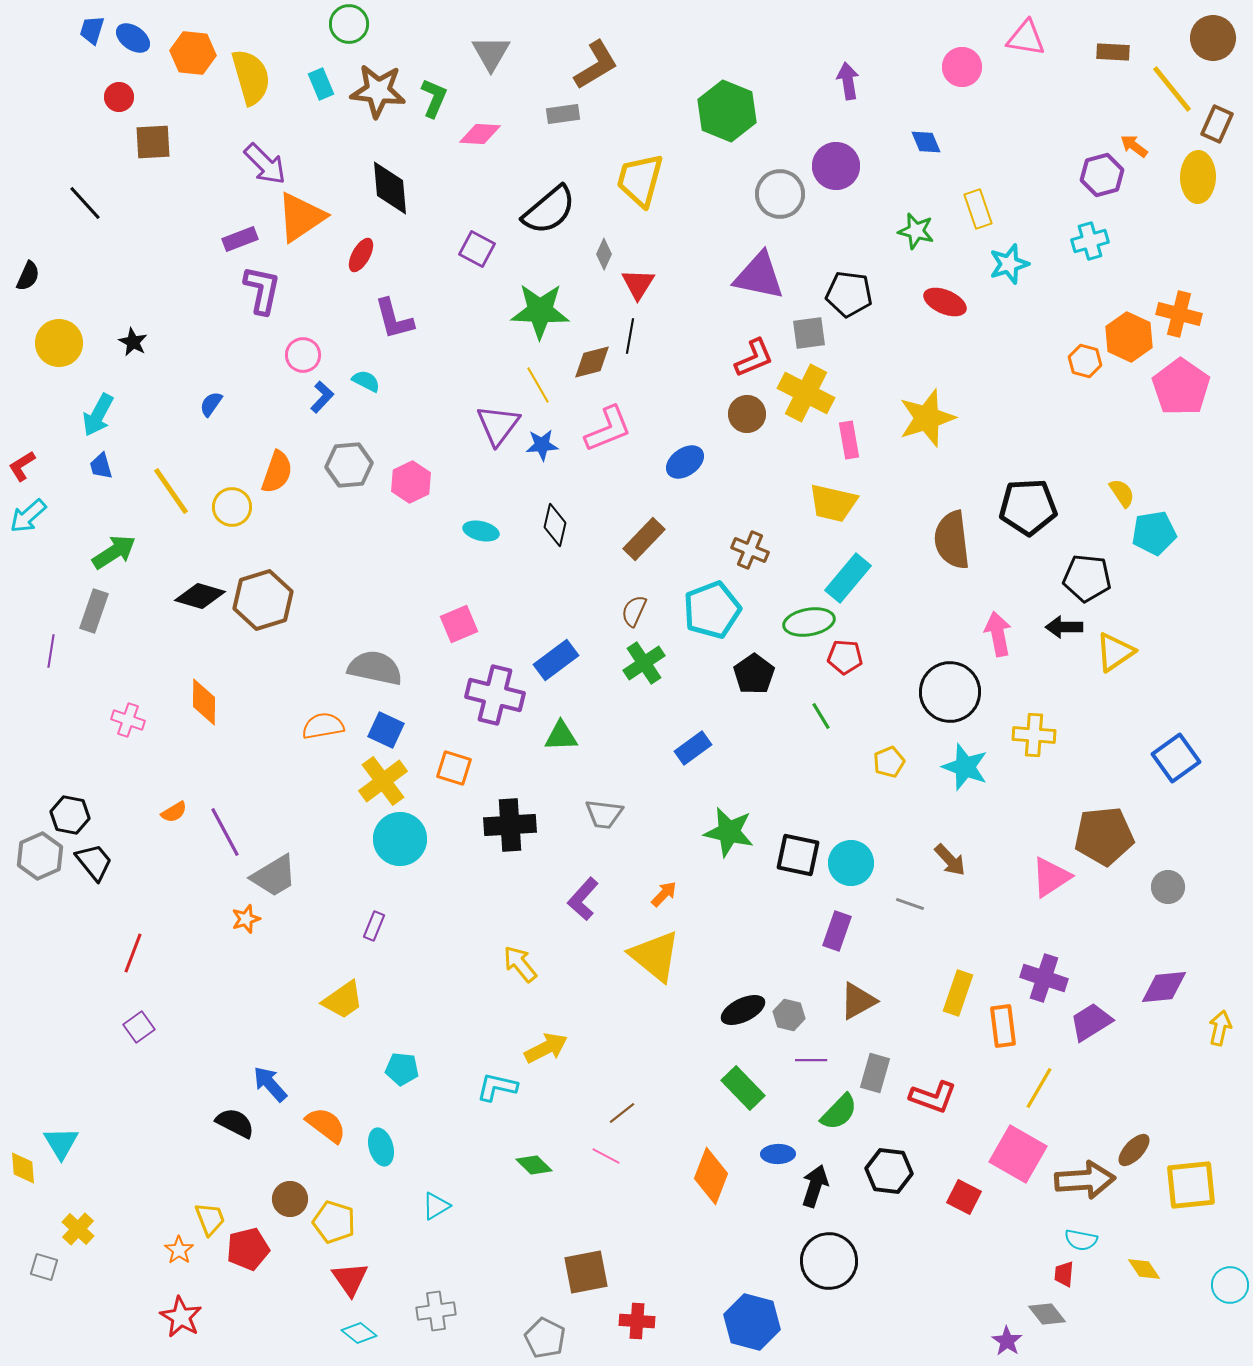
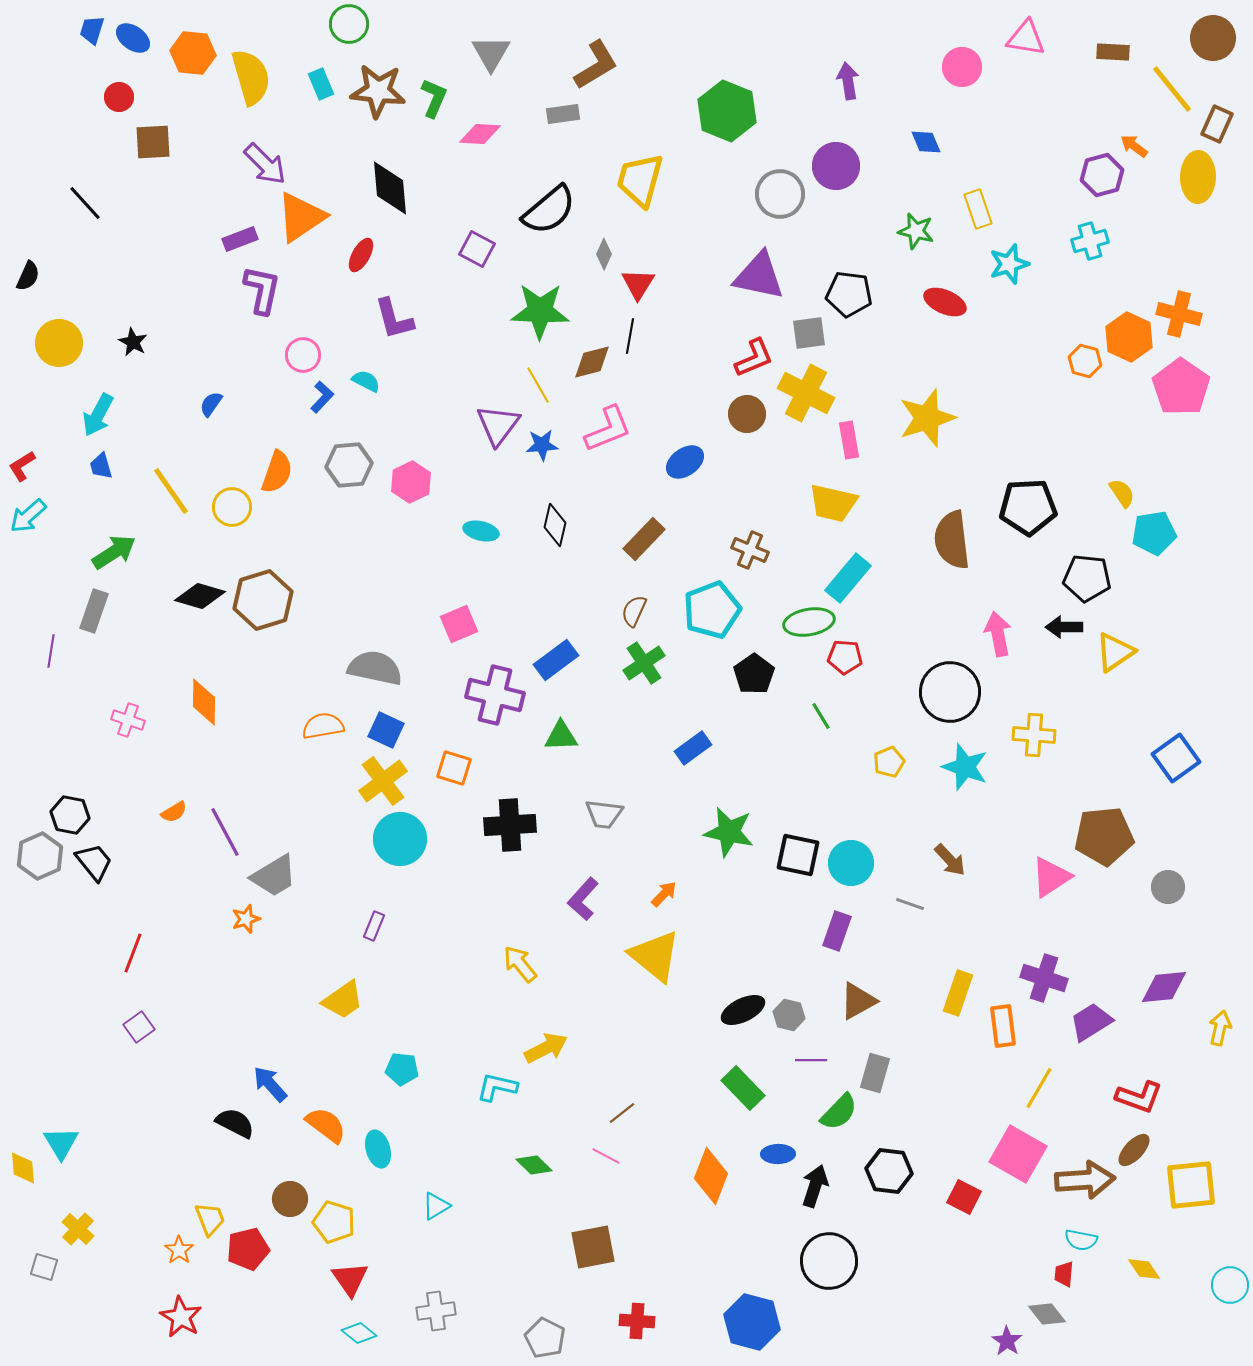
red L-shape at (933, 1097): moved 206 px right
cyan ellipse at (381, 1147): moved 3 px left, 2 px down
brown square at (586, 1272): moved 7 px right, 25 px up
